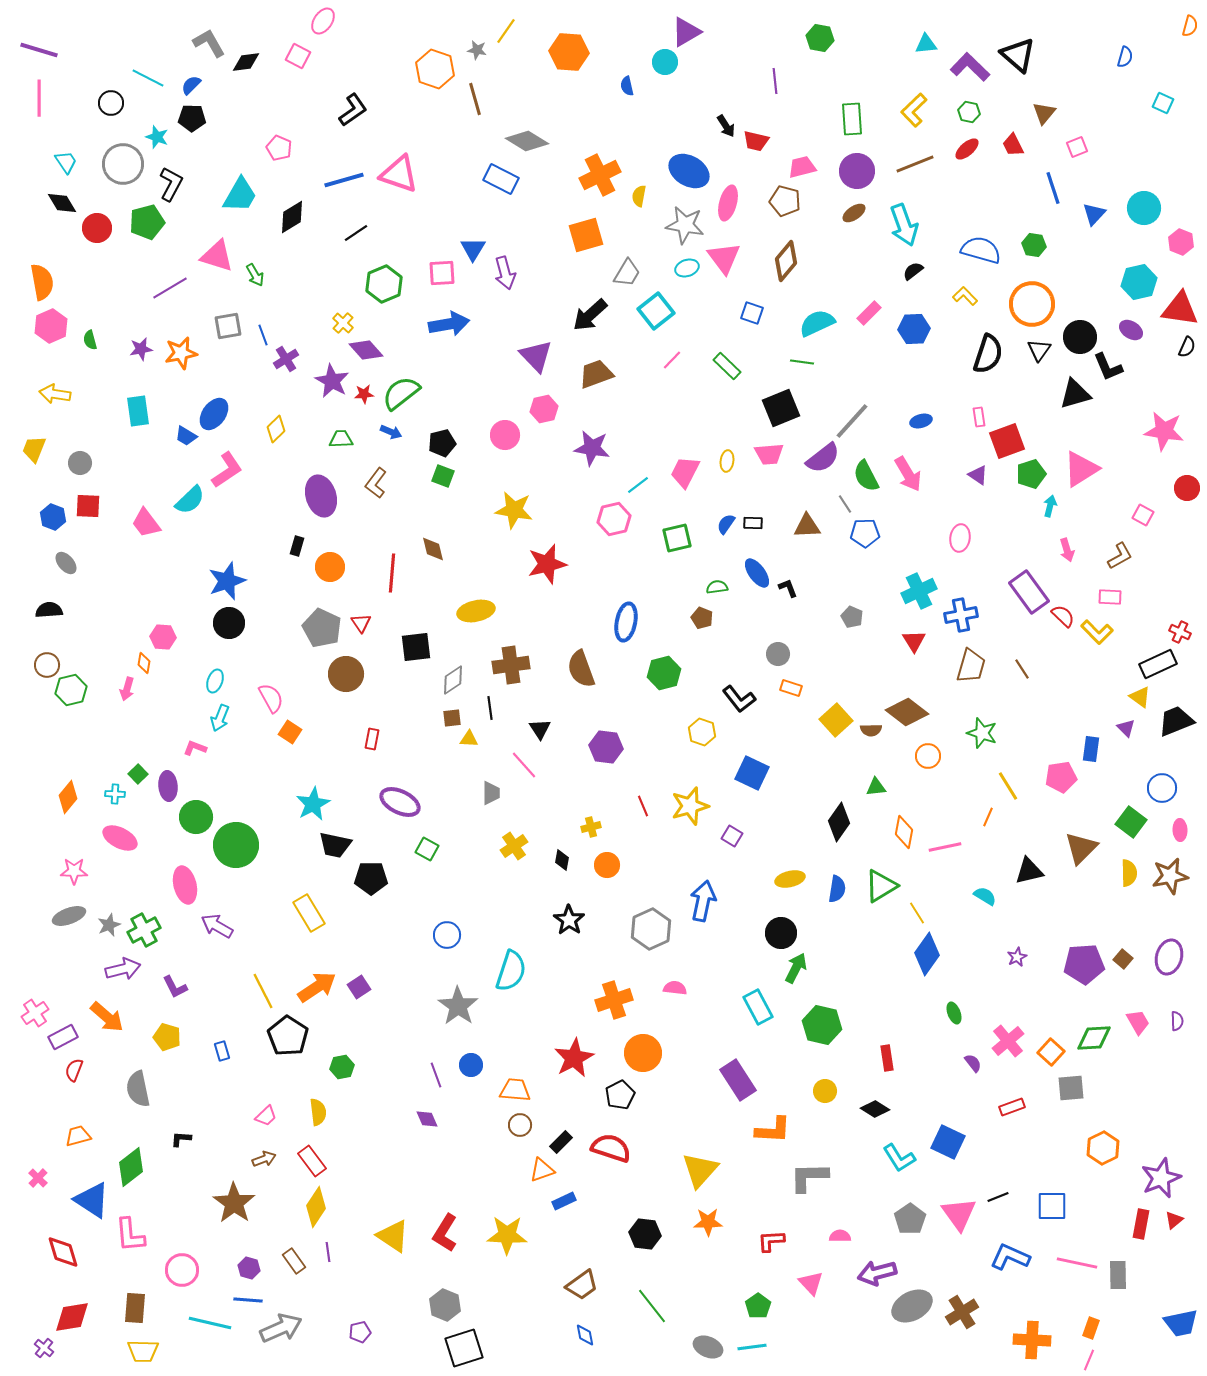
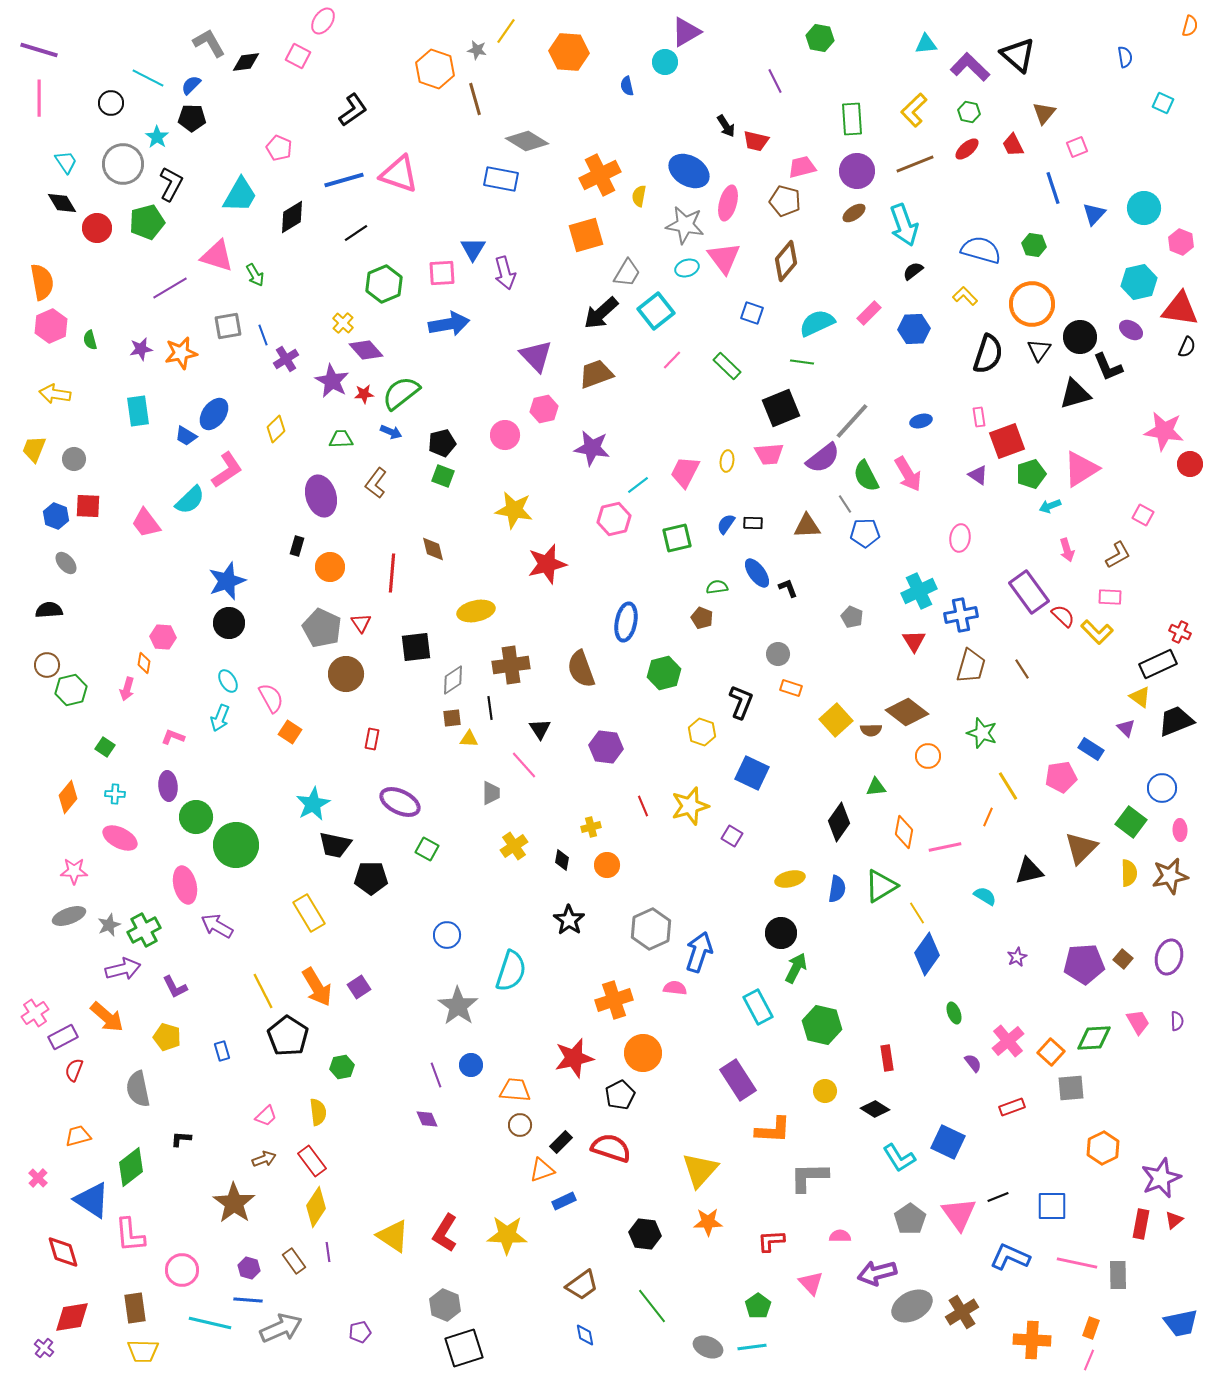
blue semicircle at (1125, 57): rotated 25 degrees counterclockwise
purple line at (775, 81): rotated 20 degrees counterclockwise
cyan star at (157, 137): rotated 15 degrees clockwise
blue rectangle at (501, 179): rotated 16 degrees counterclockwise
black arrow at (590, 315): moved 11 px right, 2 px up
gray circle at (80, 463): moved 6 px left, 4 px up
red circle at (1187, 488): moved 3 px right, 24 px up
cyan arrow at (1050, 506): rotated 125 degrees counterclockwise
blue hexagon at (53, 517): moved 3 px right, 1 px up
brown L-shape at (1120, 556): moved 2 px left, 1 px up
cyan ellipse at (215, 681): moved 13 px right; rotated 50 degrees counterclockwise
black L-shape at (739, 699): moved 2 px right, 3 px down; rotated 120 degrees counterclockwise
pink L-shape at (195, 748): moved 22 px left, 11 px up
blue rectangle at (1091, 749): rotated 65 degrees counterclockwise
green square at (138, 774): moved 33 px left, 27 px up; rotated 12 degrees counterclockwise
blue arrow at (703, 901): moved 4 px left, 51 px down; rotated 6 degrees clockwise
orange arrow at (317, 987): rotated 93 degrees clockwise
red star at (574, 1058): rotated 15 degrees clockwise
brown rectangle at (135, 1308): rotated 12 degrees counterclockwise
